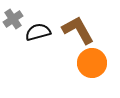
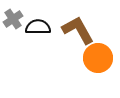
black semicircle: moved 5 px up; rotated 15 degrees clockwise
orange circle: moved 6 px right, 5 px up
